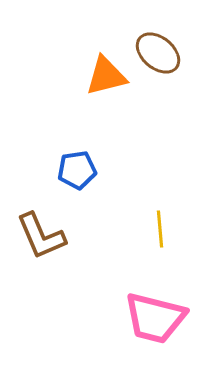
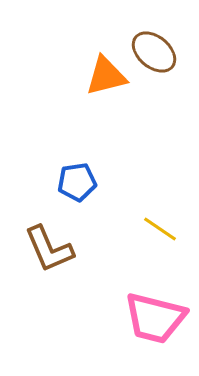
brown ellipse: moved 4 px left, 1 px up
blue pentagon: moved 12 px down
yellow line: rotated 51 degrees counterclockwise
brown L-shape: moved 8 px right, 13 px down
